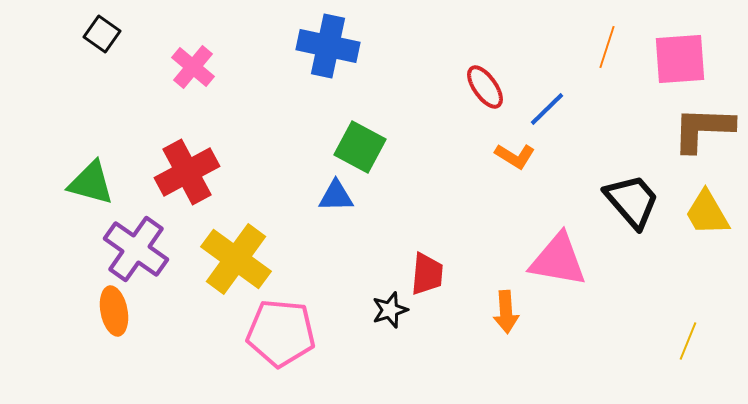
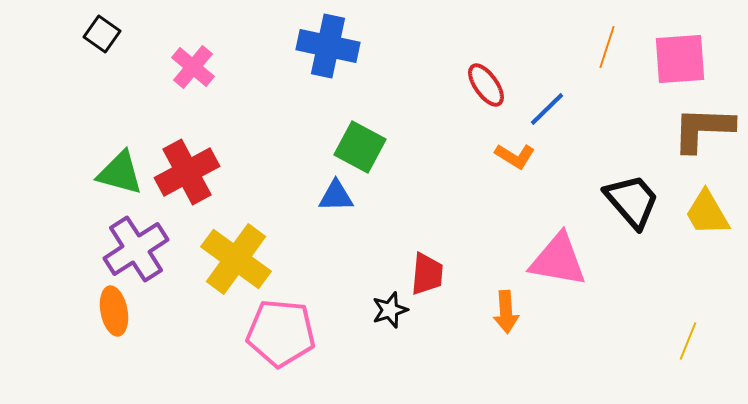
red ellipse: moved 1 px right, 2 px up
green triangle: moved 29 px right, 10 px up
purple cross: rotated 22 degrees clockwise
